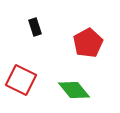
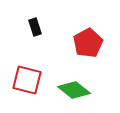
red square: moved 6 px right; rotated 12 degrees counterclockwise
green diamond: rotated 12 degrees counterclockwise
